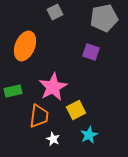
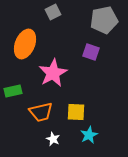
gray square: moved 2 px left
gray pentagon: moved 2 px down
orange ellipse: moved 2 px up
pink star: moved 14 px up
yellow square: moved 2 px down; rotated 30 degrees clockwise
orange trapezoid: moved 2 px right, 4 px up; rotated 70 degrees clockwise
